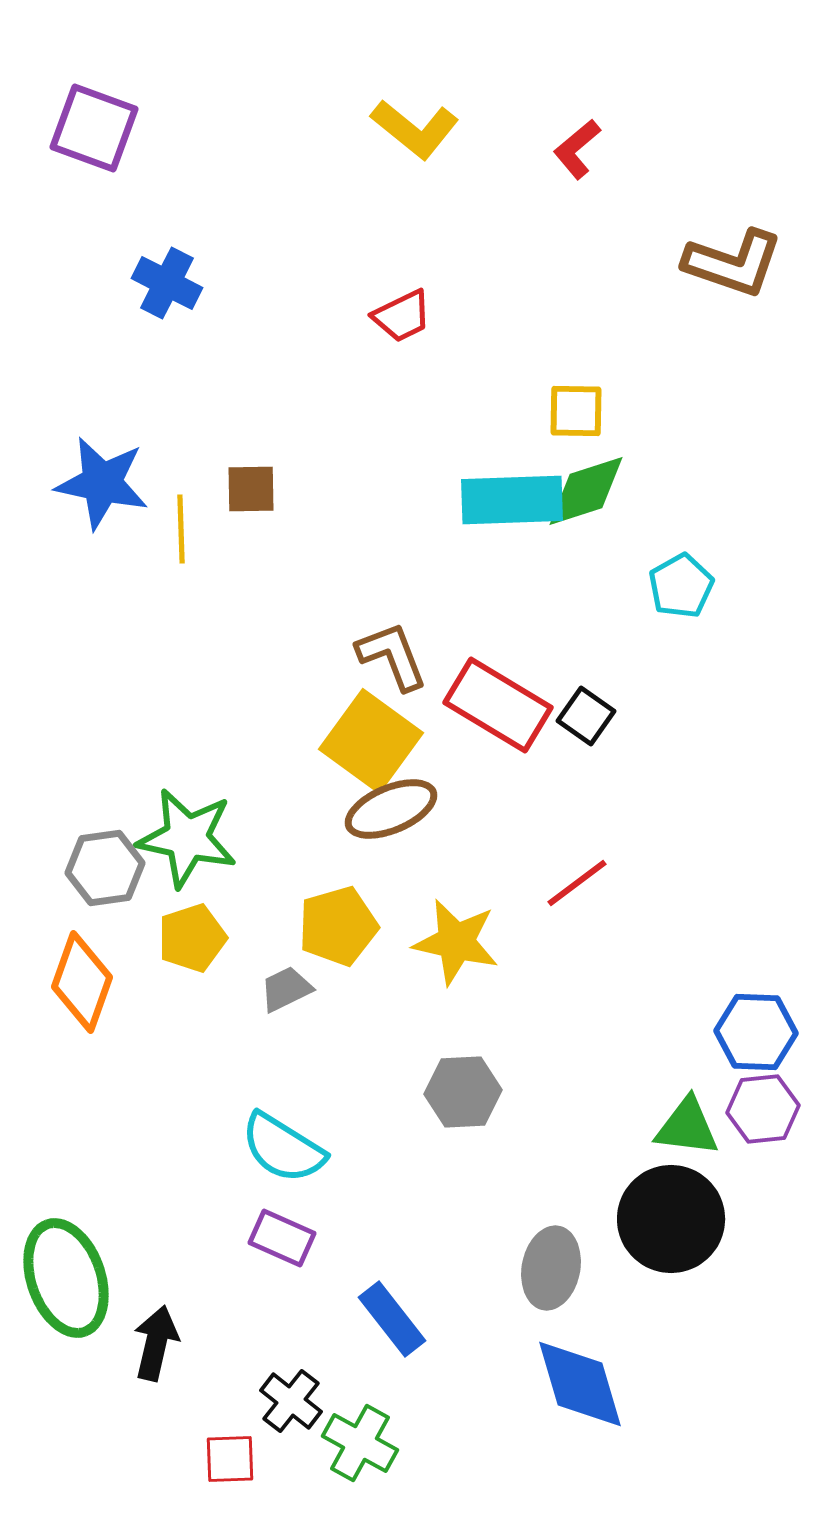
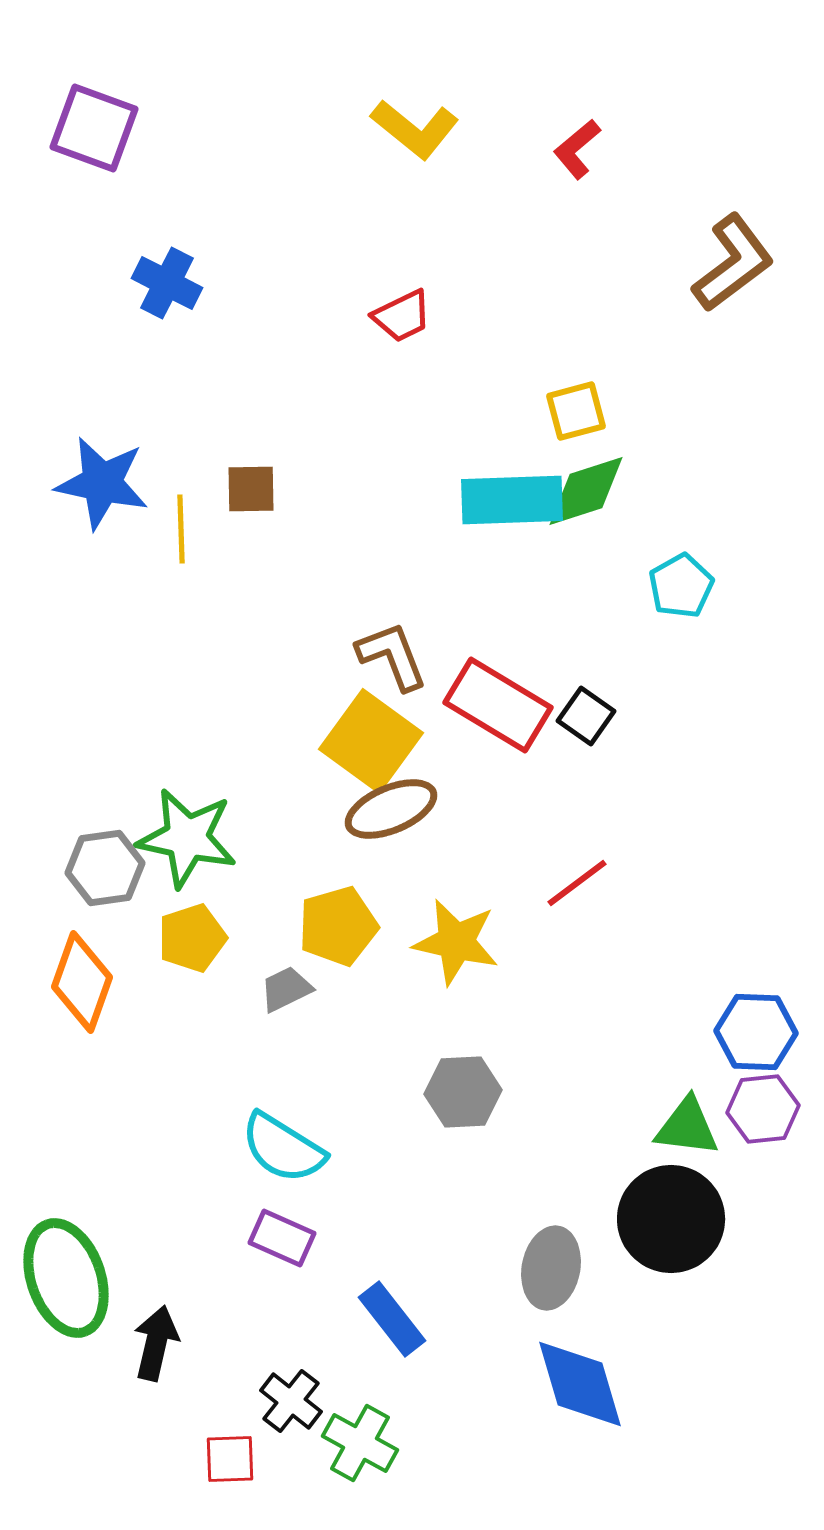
brown L-shape at (733, 263): rotated 56 degrees counterclockwise
yellow square at (576, 411): rotated 16 degrees counterclockwise
